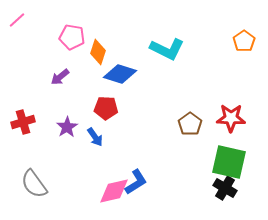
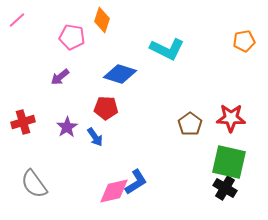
orange pentagon: rotated 25 degrees clockwise
orange diamond: moved 4 px right, 32 px up
